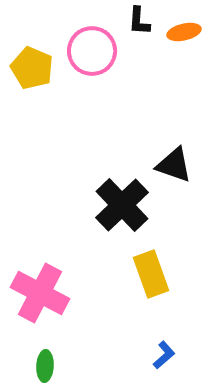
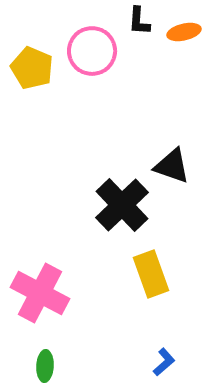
black triangle: moved 2 px left, 1 px down
blue L-shape: moved 7 px down
